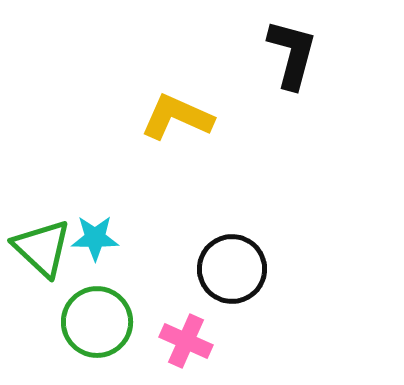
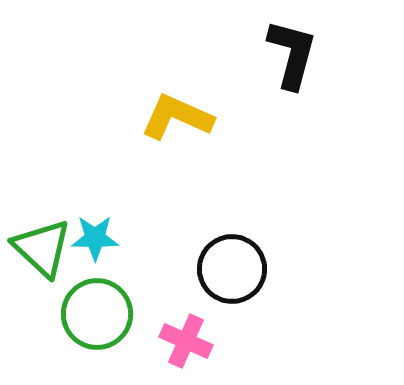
green circle: moved 8 px up
